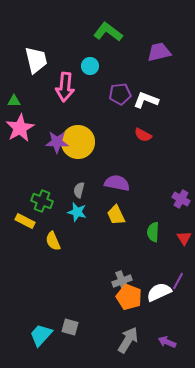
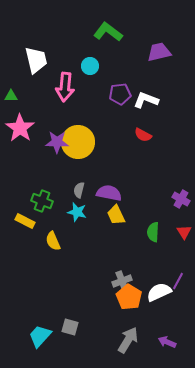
green triangle: moved 3 px left, 5 px up
pink star: rotated 8 degrees counterclockwise
purple semicircle: moved 8 px left, 10 px down
red triangle: moved 6 px up
orange pentagon: rotated 10 degrees clockwise
cyan trapezoid: moved 1 px left, 1 px down
